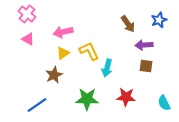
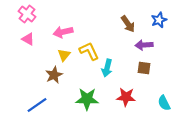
yellow triangle: moved 1 px right, 2 px down; rotated 16 degrees counterclockwise
brown square: moved 2 px left, 2 px down
